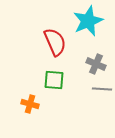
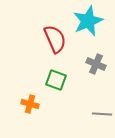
red semicircle: moved 3 px up
green square: moved 2 px right; rotated 15 degrees clockwise
gray line: moved 25 px down
